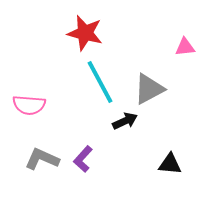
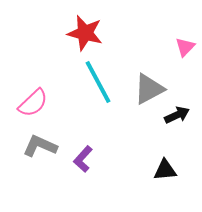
pink triangle: rotated 40 degrees counterclockwise
cyan line: moved 2 px left
pink semicircle: moved 4 px right, 2 px up; rotated 48 degrees counterclockwise
black arrow: moved 52 px right, 6 px up
gray L-shape: moved 2 px left, 13 px up
black triangle: moved 5 px left, 6 px down; rotated 10 degrees counterclockwise
